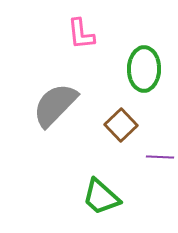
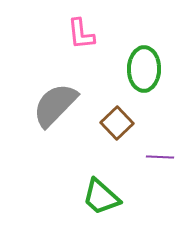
brown square: moved 4 px left, 2 px up
